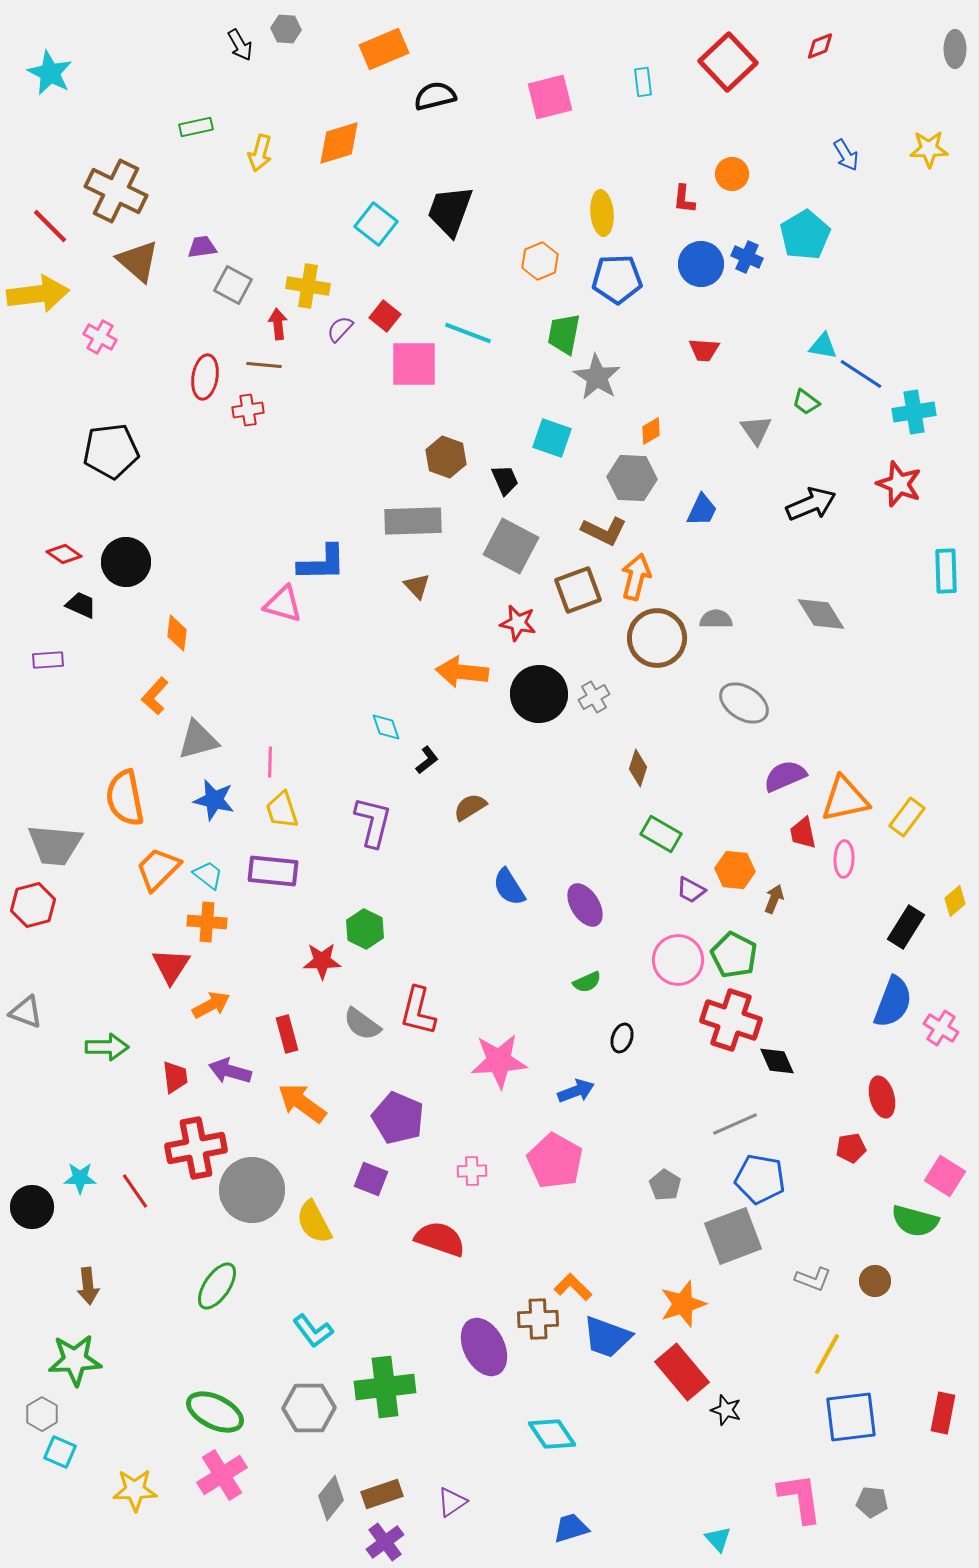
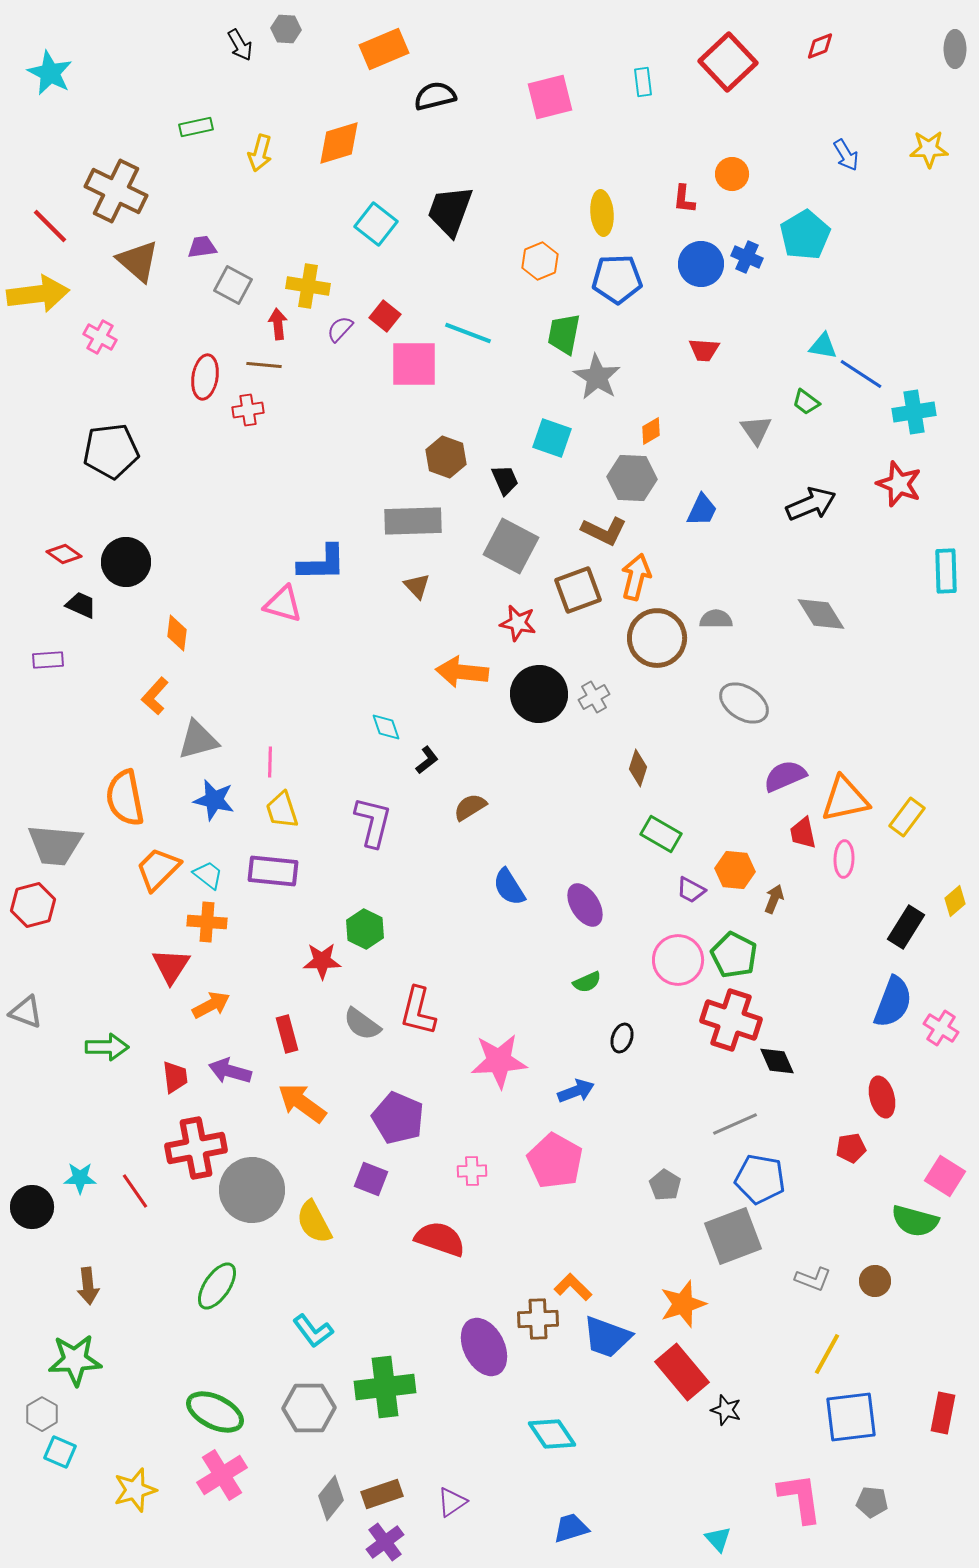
yellow star at (135, 1490): rotated 15 degrees counterclockwise
